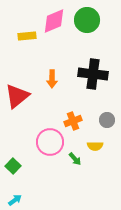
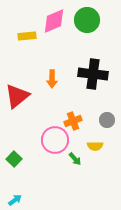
pink circle: moved 5 px right, 2 px up
green square: moved 1 px right, 7 px up
